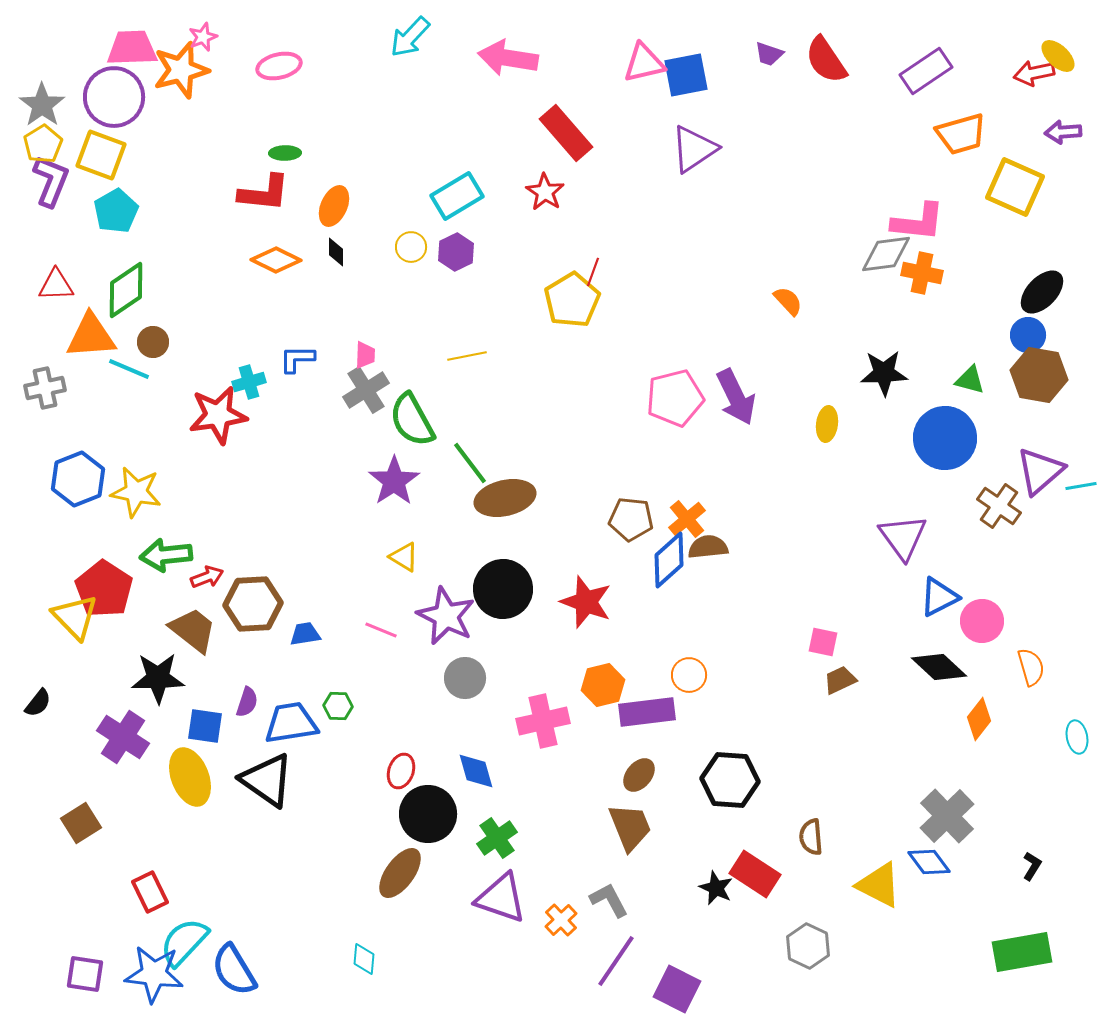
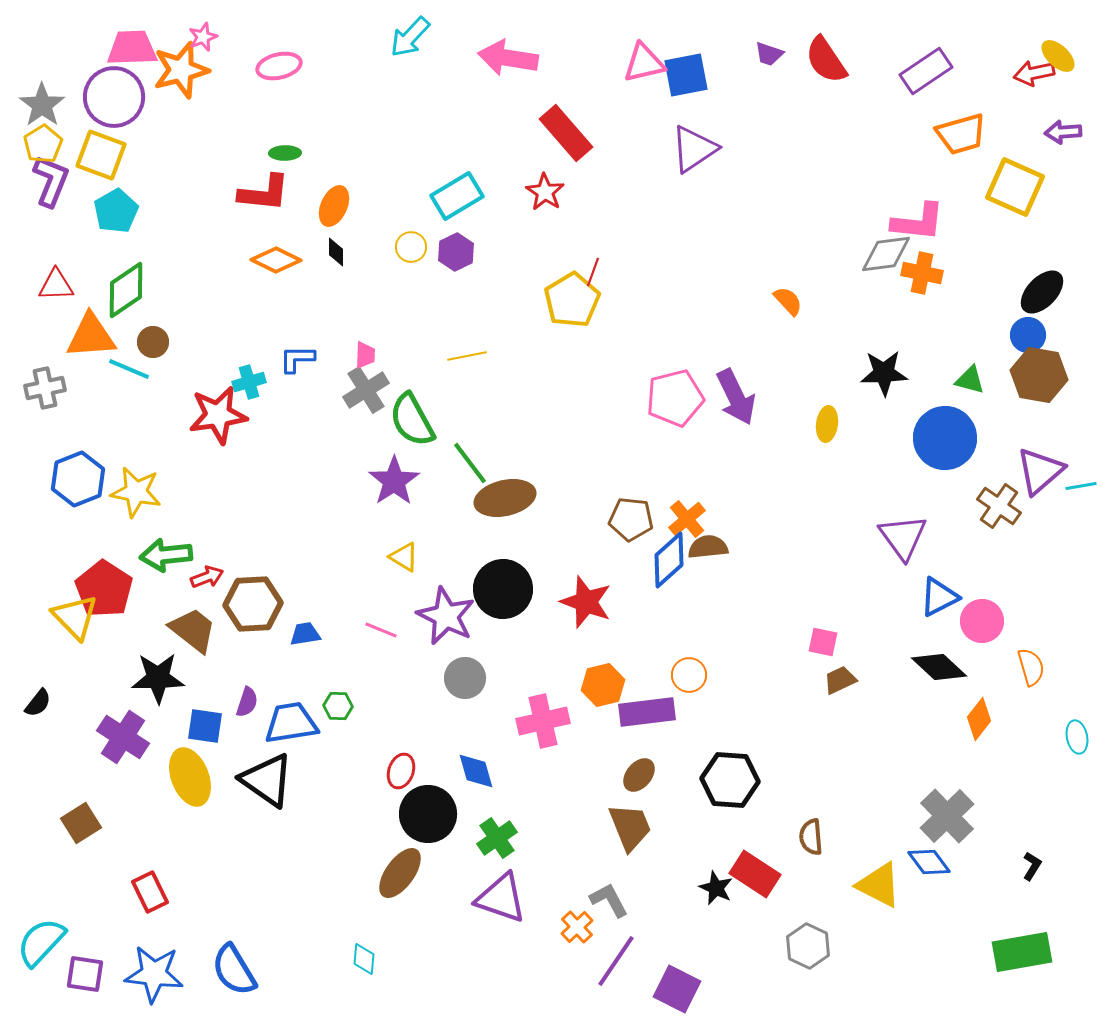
orange cross at (561, 920): moved 16 px right, 7 px down
cyan semicircle at (184, 942): moved 143 px left
